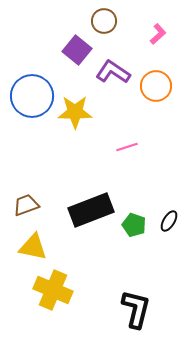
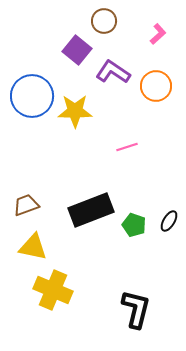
yellow star: moved 1 px up
